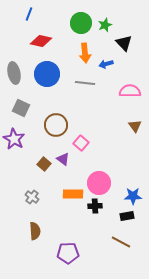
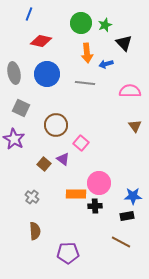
orange arrow: moved 2 px right
orange rectangle: moved 3 px right
